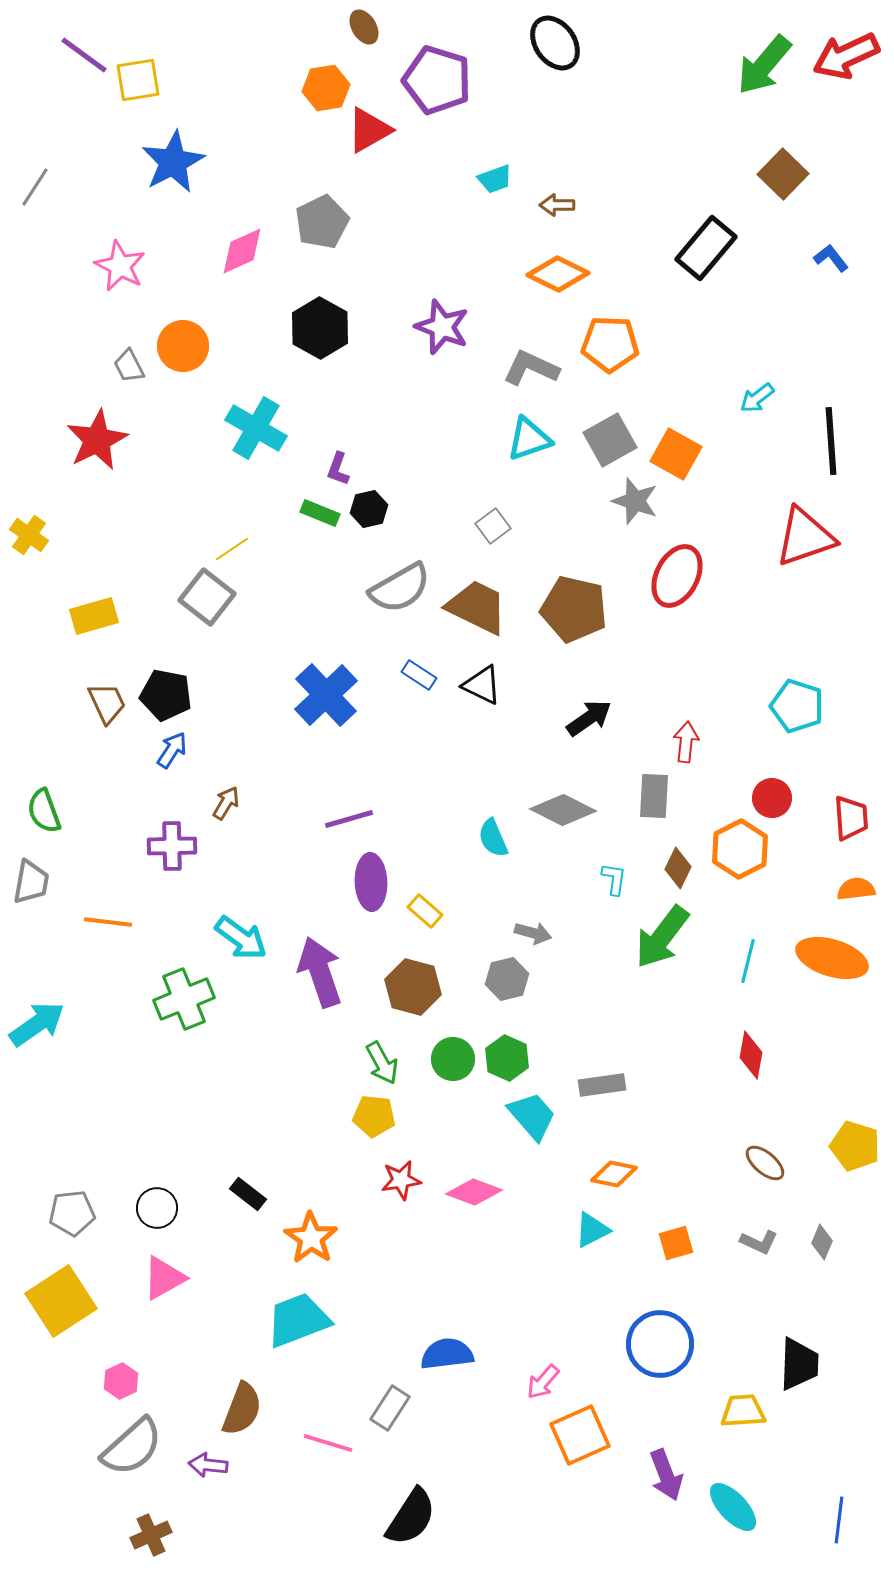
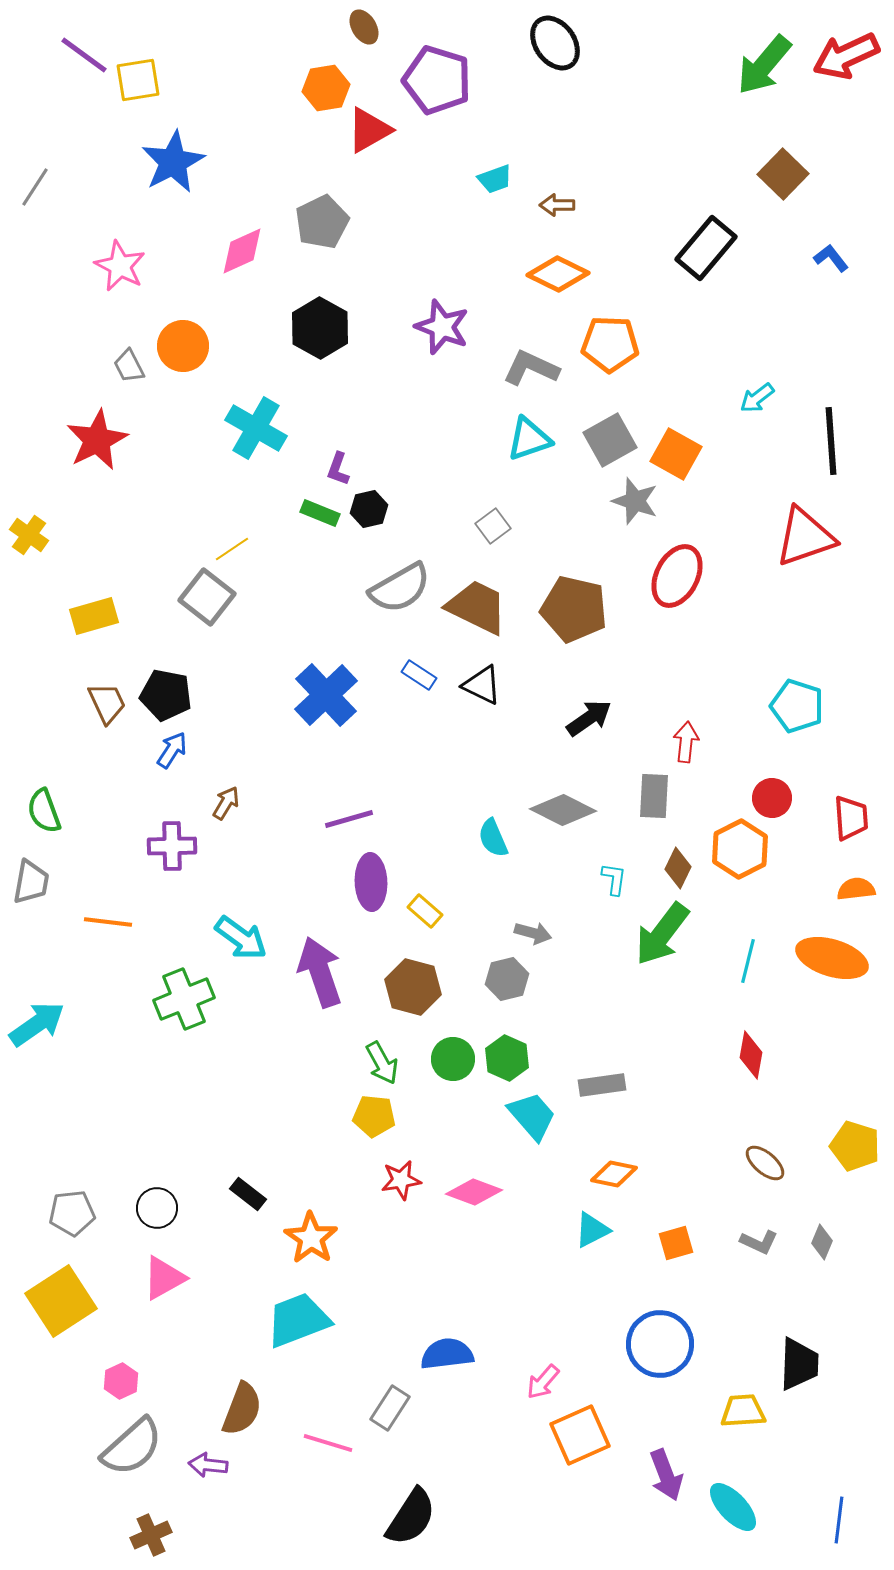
green arrow at (662, 937): moved 3 px up
